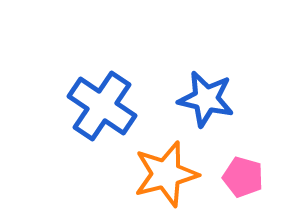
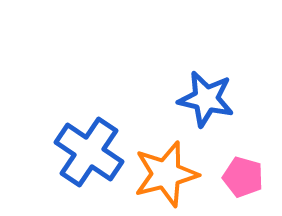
blue cross: moved 13 px left, 46 px down
